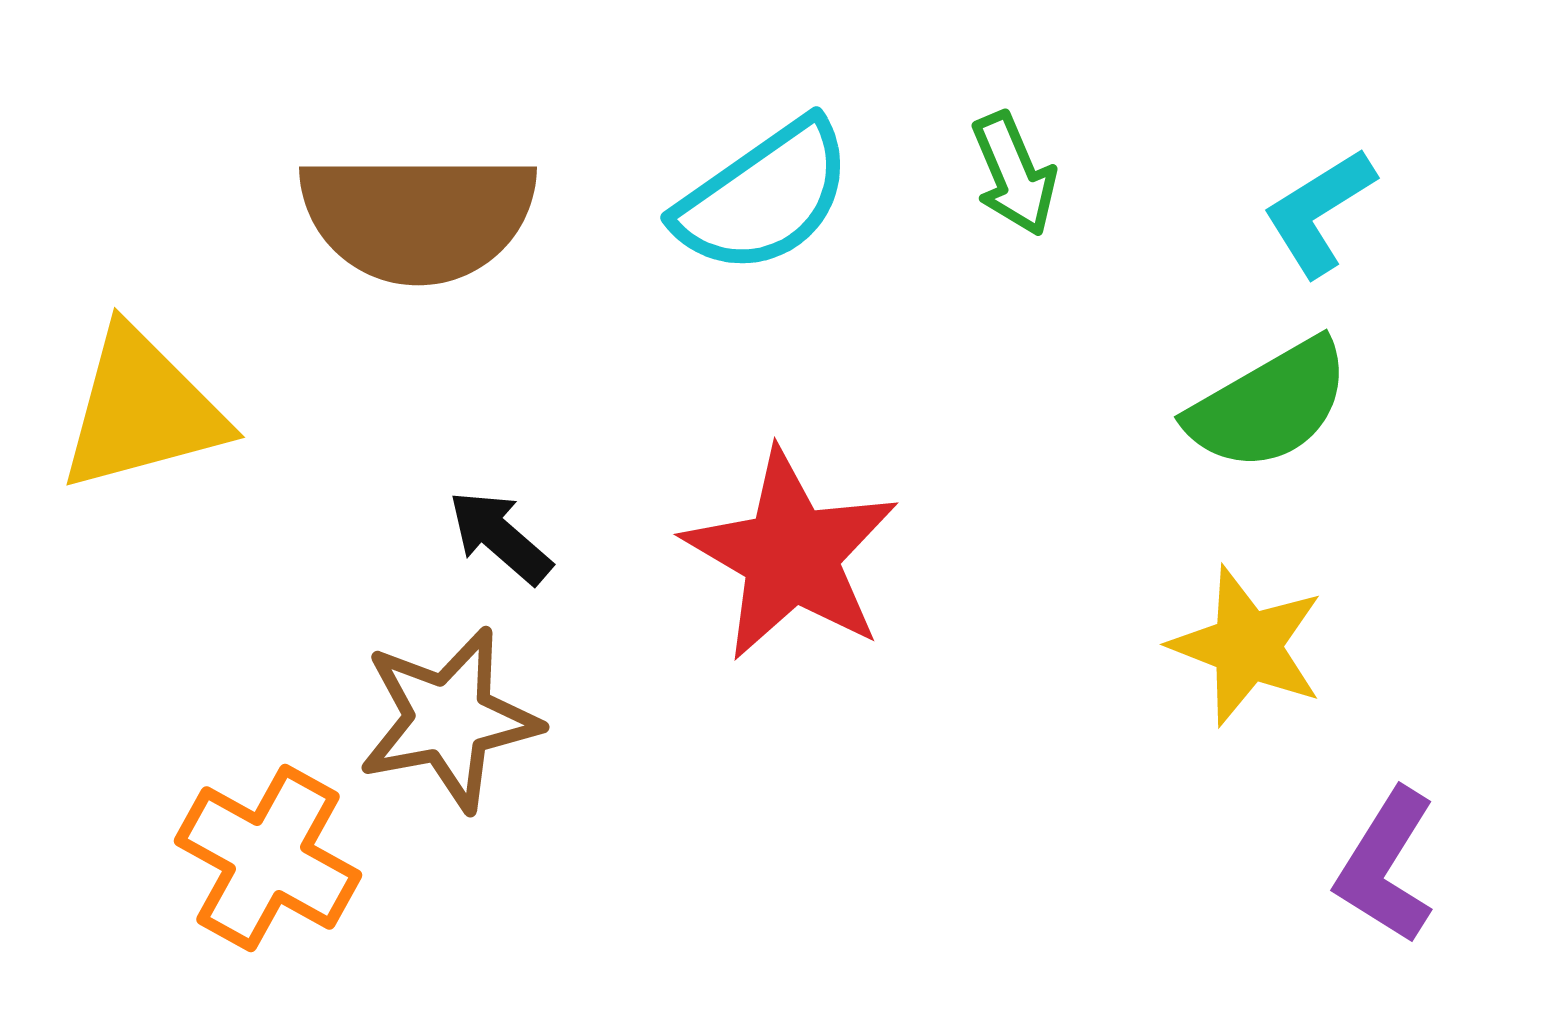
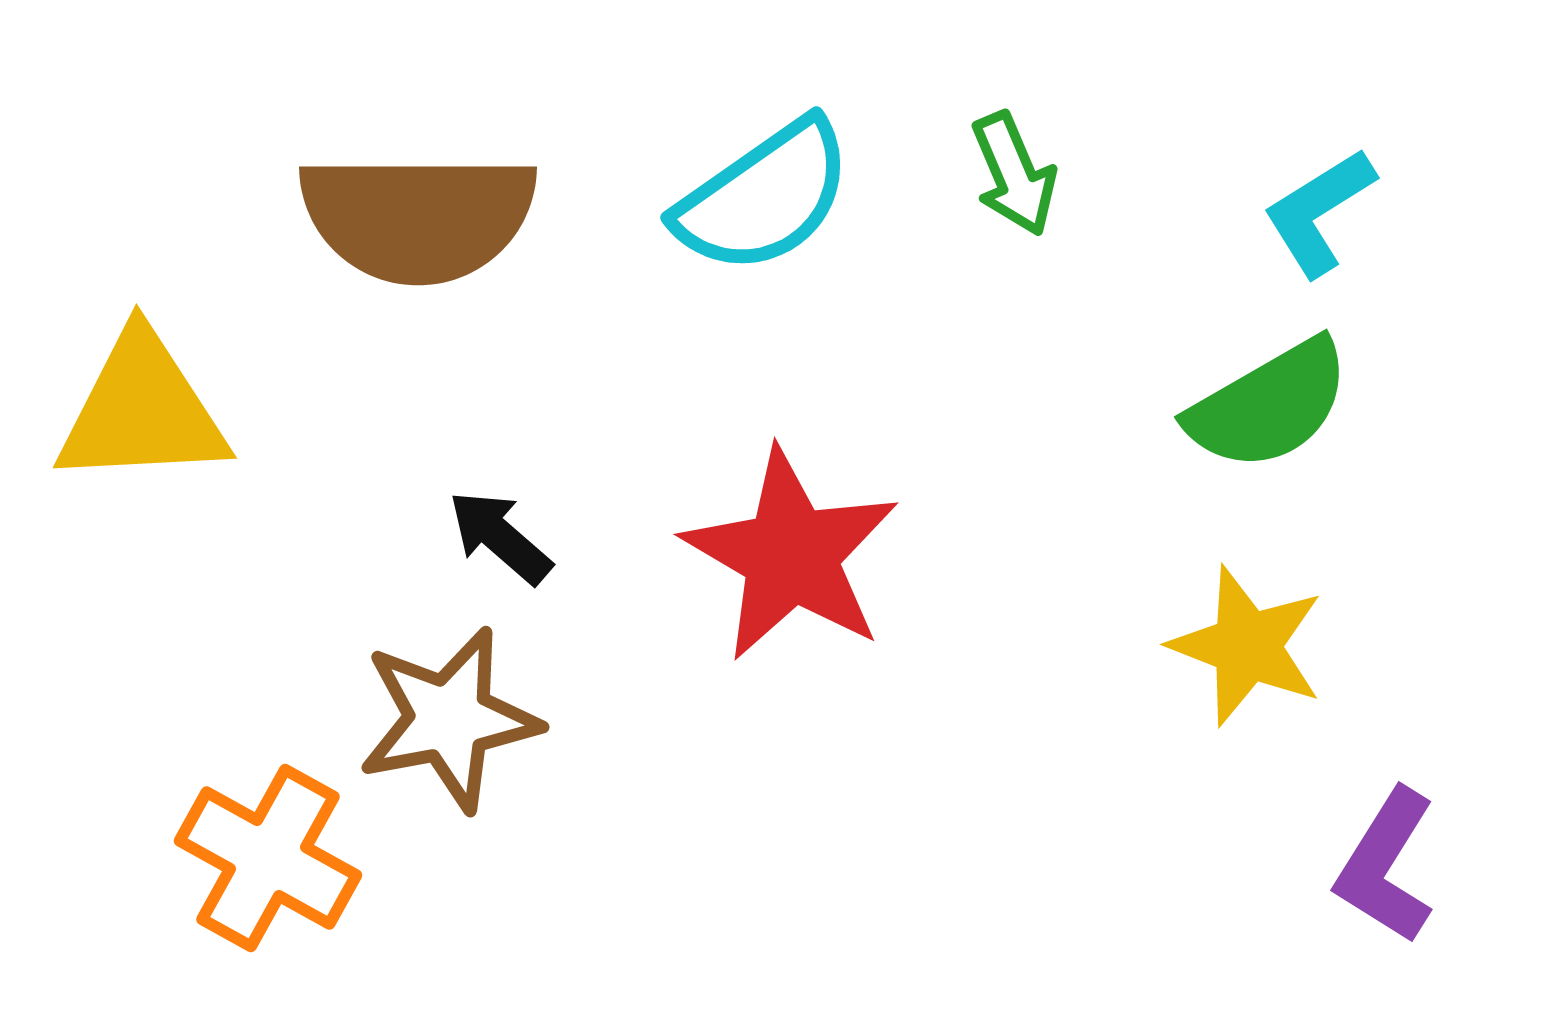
yellow triangle: rotated 12 degrees clockwise
